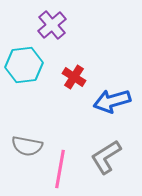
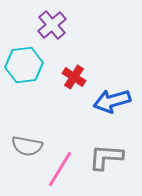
gray L-shape: rotated 36 degrees clockwise
pink line: rotated 21 degrees clockwise
